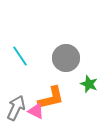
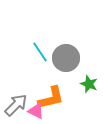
cyan line: moved 20 px right, 4 px up
gray arrow: moved 3 px up; rotated 20 degrees clockwise
